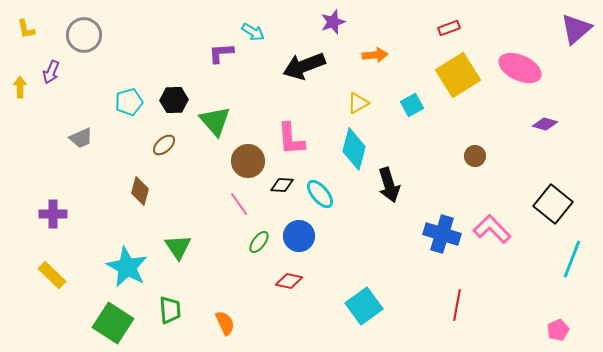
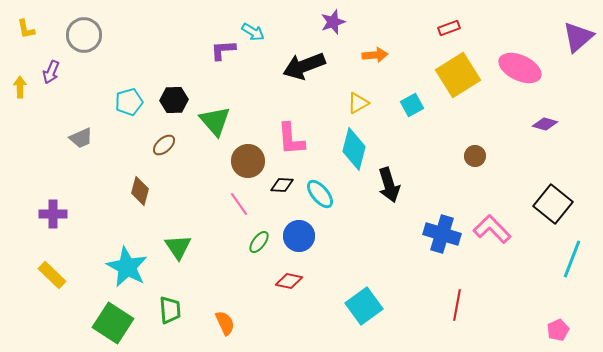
purple triangle at (576, 29): moved 2 px right, 8 px down
purple L-shape at (221, 53): moved 2 px right, 3 px up
